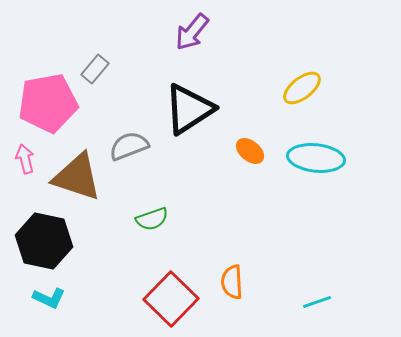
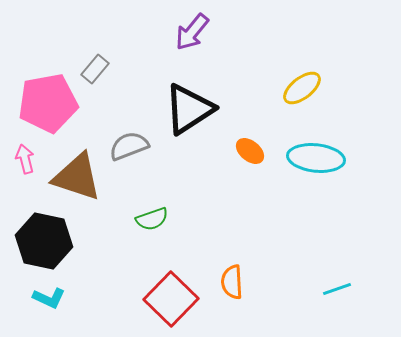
cyan line: moved 20 px right, 13 px up
